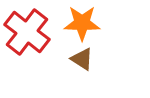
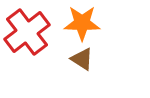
red cross: rotated 15 degrees clockwise
